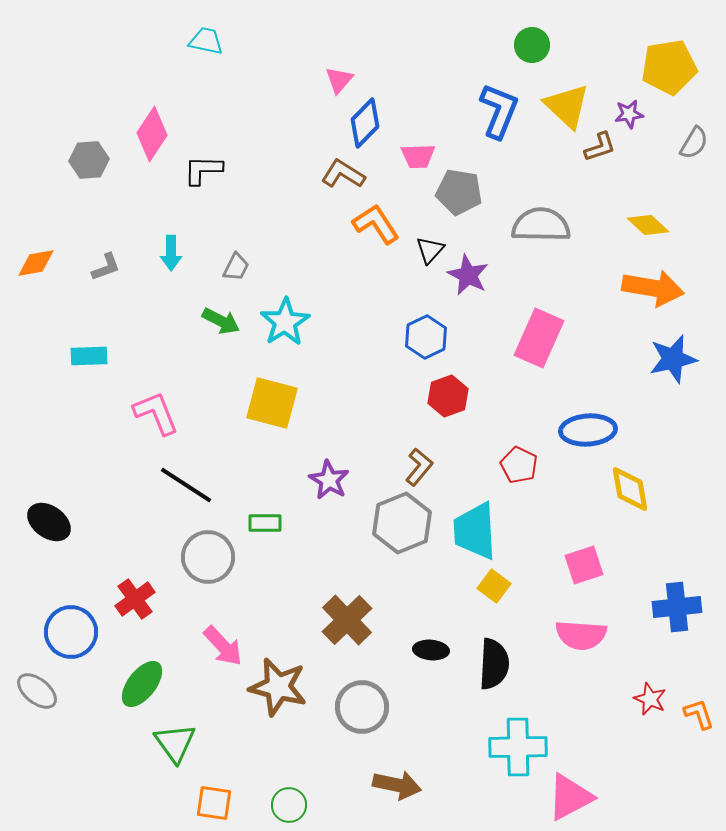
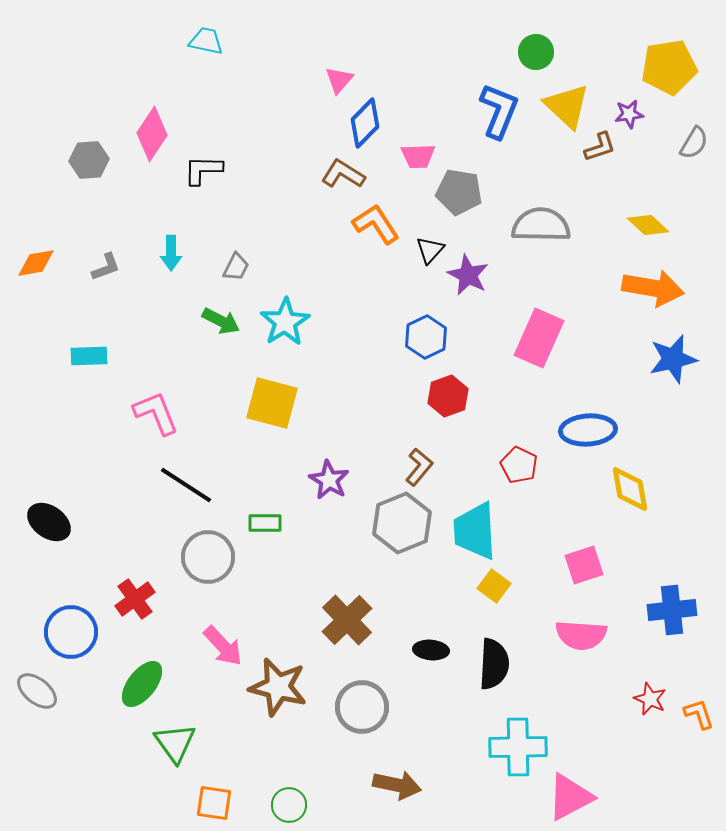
green circle at (532, 45): moved 4 px right, 7 px down
blue cross at (677, 607): moved 5 px left, 3 px down
